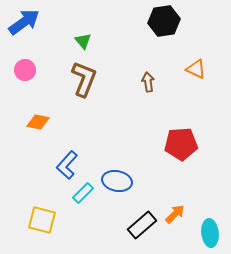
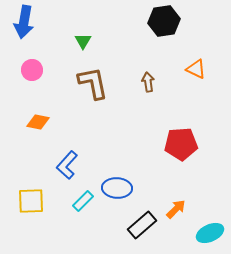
blue arrow: rotated 136 degrees clockwise
green triangle: rotated 12 degrees clockwise
pink circle: moved 7 px right
brown L-shape: moved 9 px right, 4 px down; rotated 33 degrees counterclockwise
blue ellipse: moved 7 px down; rotated 8 degrees counterclockwise
cyan rectangle: moved 8 px down
orange arrow: moved 1 px right, 5 px up
yellow square: moved 11 px left, 19 px up; rotated 16 degrees counterclockwise
cyan ellipse: rotated 72 degrees clockwise
